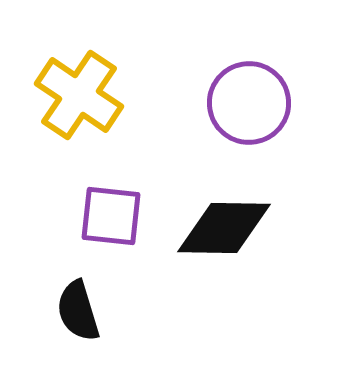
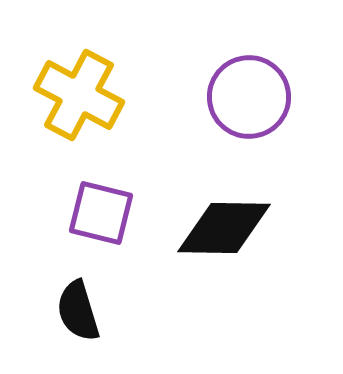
yellow cross: rotated 6 degrees counterclockwise
purple circle: moved 6 px up
purple square: moved 10 px left, 3 px up; rotated 8 degrees clockwise
